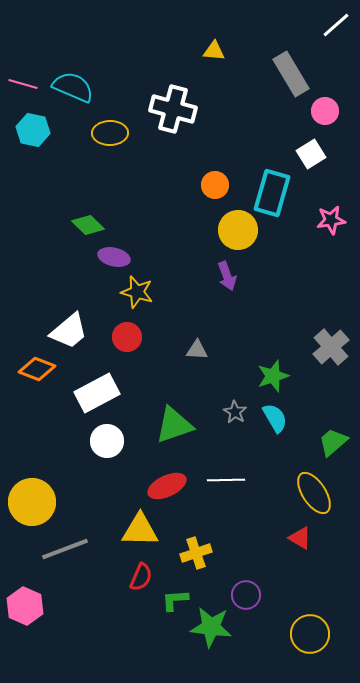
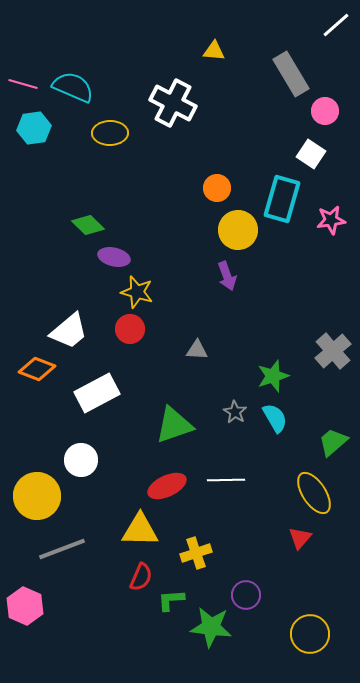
white cross at (173, 109): moved 6 px up; rotated 12 degrees clockwise
cyan hexagon at (33, 130): moved 1 px right, 2 px up; rotated 20 degrees counterclockwise
white square at (311, 154): rotated 24 degrees counterclockwise
orange circle at (215, 185): moved 2 px right, 3 px down
cyan rectangle at (272, 193): moved 10 px right, 6 px down
red circle at (127, 337): moved 3 px right, 8 px up
gray cross at (331, 347): moved 2 px right, 4 px down
white circle at (107, 441): moved 26 px left, 19 px down
yellow circle at (32, 502): moved 5 px right, 6 px up
red triangle at (300, 538): rotated 40 degrees clockwise
gray line at (65, 549): moved 3 px left
green L-shape at (175, 600): moved 4 px left
